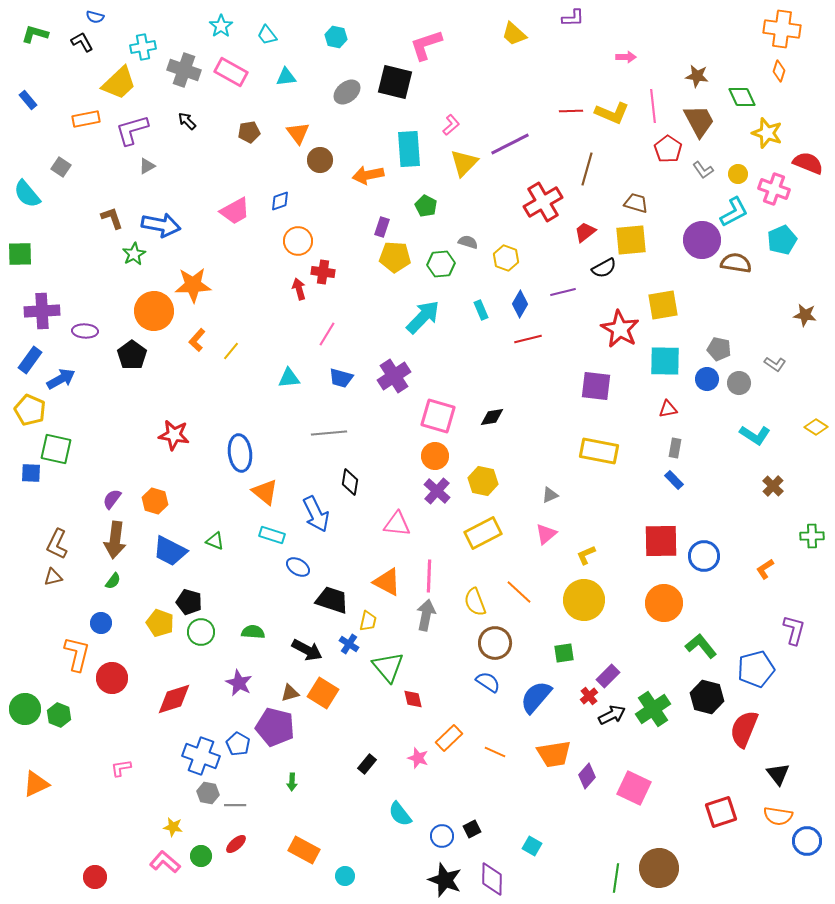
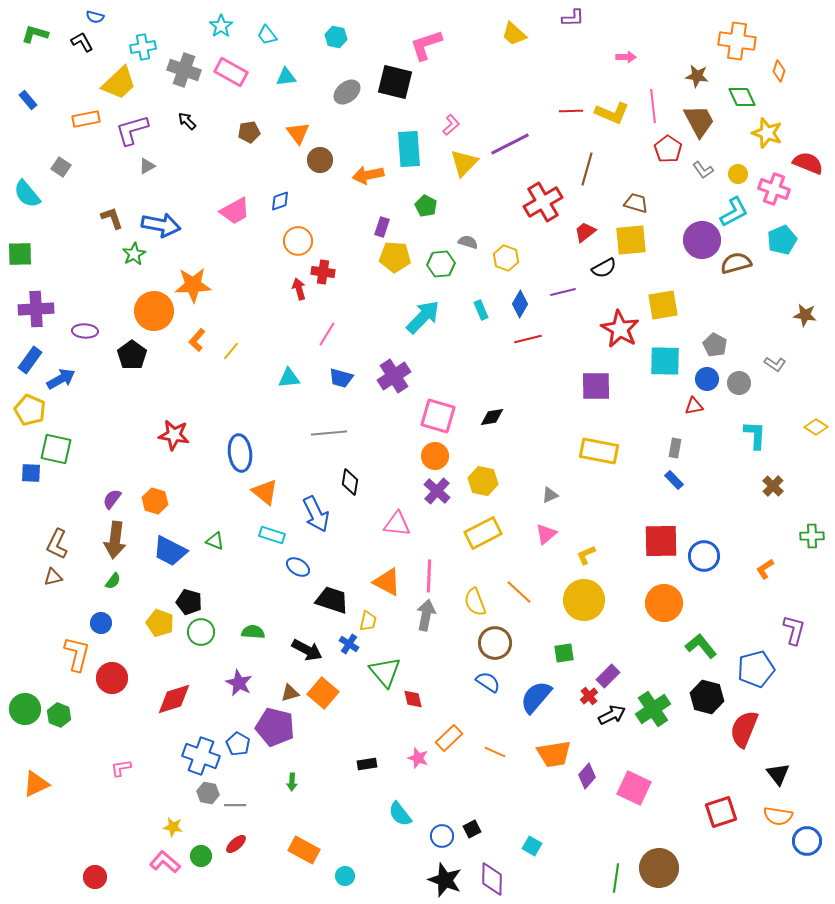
orange cross at (782, 29): moved 45 px left, 12 px down
brown semicircle at (736, 263): rotated 24 degrees counterclockwise
purple cross at (42, 311): moved 6 px left, 2 px up
gray pentagon at (719, 349): moved 4 px left, 4 px up; rotated 15 degrees clockwise
purple square at (596, 386): rotated 8 degrees counterclockwise
red triangle at (668, 409): moved 26 px right, 3 px up
cyan L-shape at (755, 435): rotated 120 degrees counterclockwise
green triangle at (388, 667): moved 3 px left, 5 px down
orange square at (323, 693): rotated 8 degrees clockwise
black rectangle at (367, 764): rotated 42 degrees clockwise
